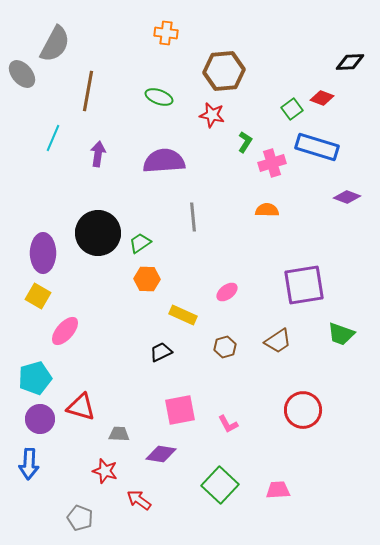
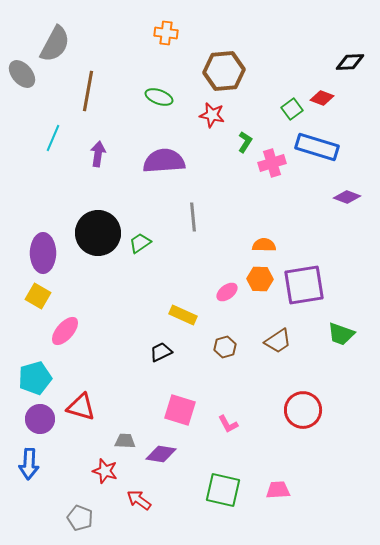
orange semicircle at (267, 210): moved 3 px left, 35 px down
orange hexagon at (147, 279): moved 113 px right
pink square at (180, 410): rotated 28 degrees clockwise
gray trapezoid at (119, 434): moved 6 px right, 7 px down
green square at (220, 485): moved 3 px right, 5 px down; rotated 30 degrees counterclockwise
